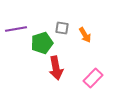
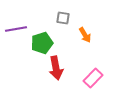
gray square: moved 1 px right, 10 px up
